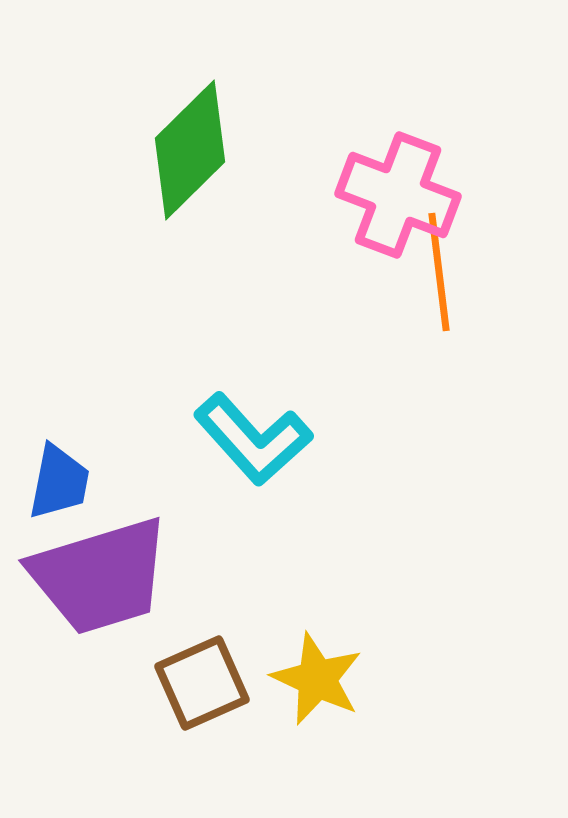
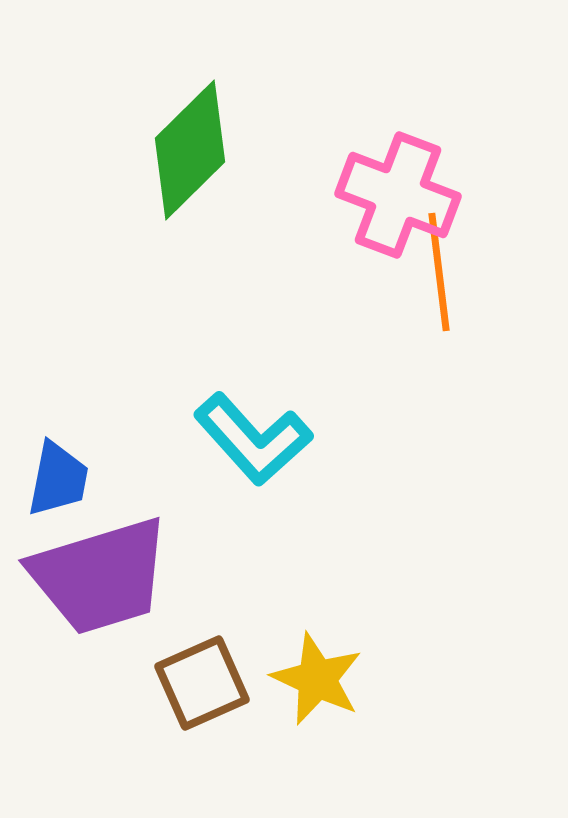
blue trapezoid: moved 1 px left, 3 px up
